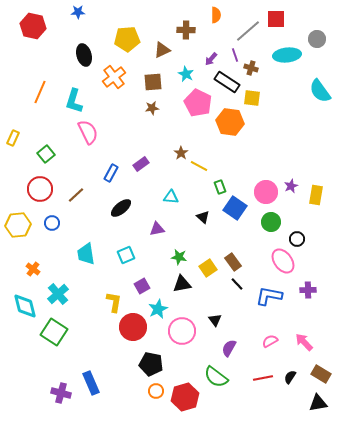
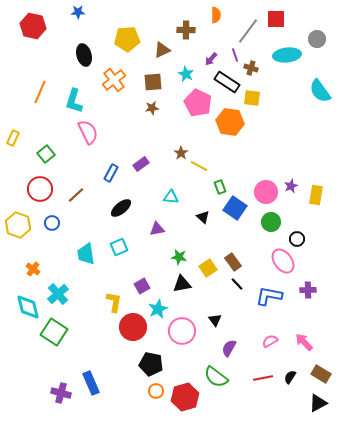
gray line at (248, 31): rotated 12 degrees counterclockwise
orange cross at (114, 77): moved 3 px down
yellow hexagon at (18, 225): rotated 25 degrees clockwise
cyan square at (126, 255): moved 7 px left, 8 px up
cyan diamond at (25, 306): moved 3 px right, 1 px down
black triangle at (318, 403): rotated 18 degrees counterclockwise
